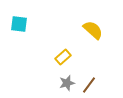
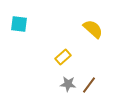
yellow semicircle: moved 1 px up
gray star: moved 1 px right, 1 px down; rotated 21 degrees clockwise
